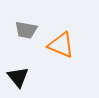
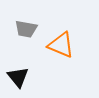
gray trapezoid: moved 1 px up
